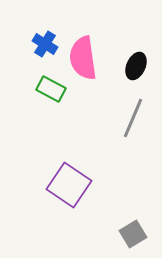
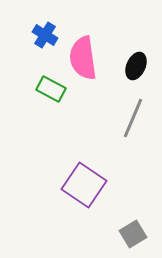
blue cross: moved 9 px up
purple square: moved 15 px right
